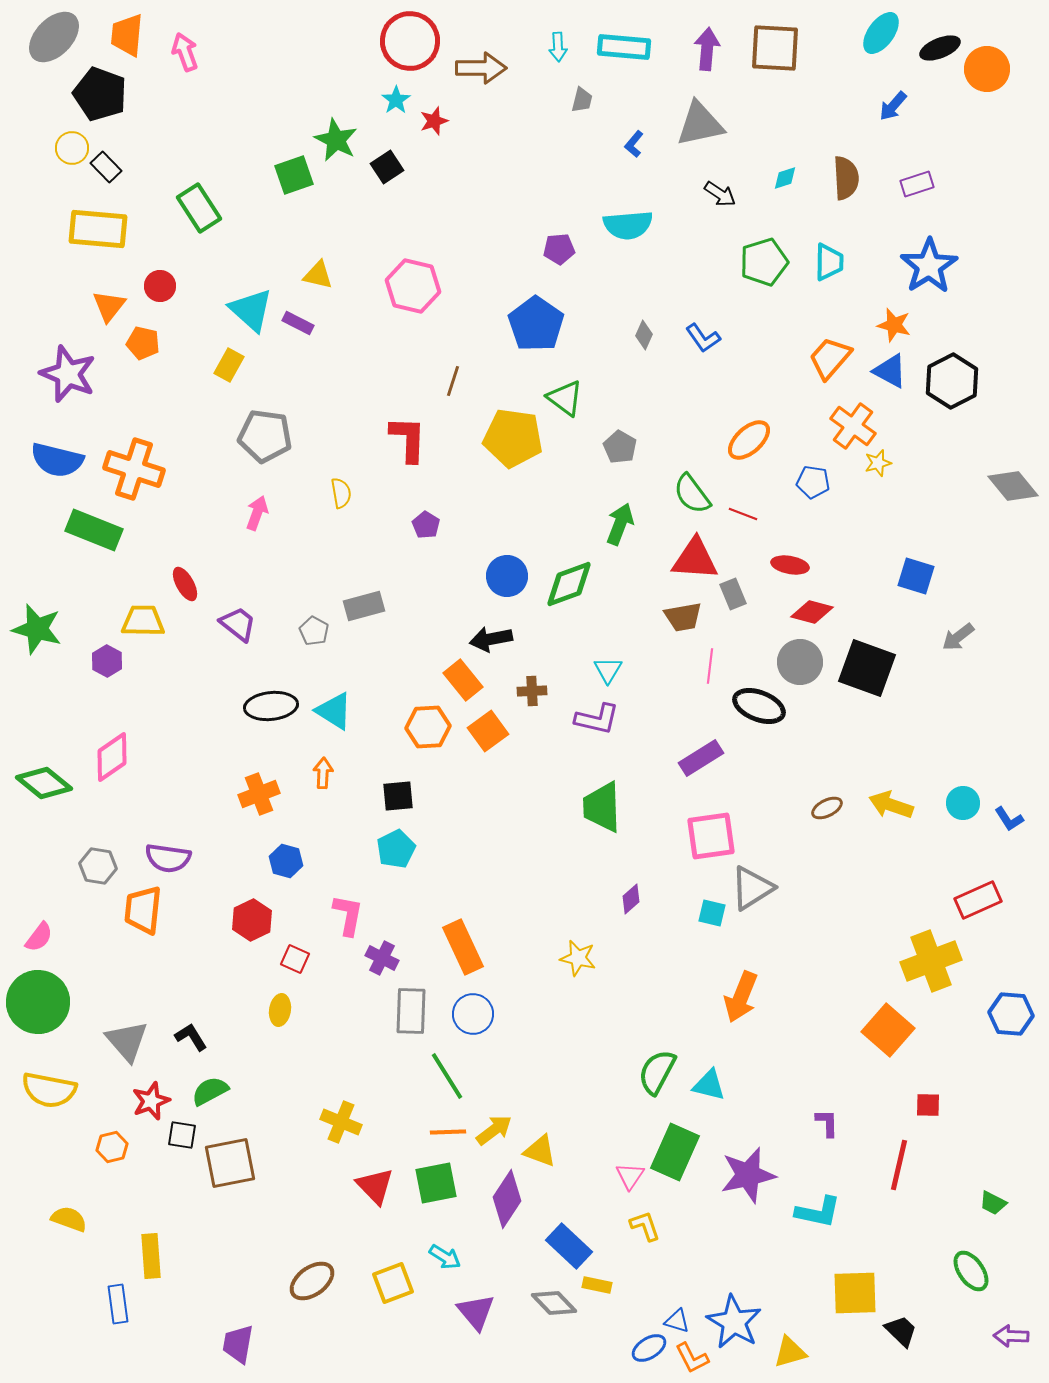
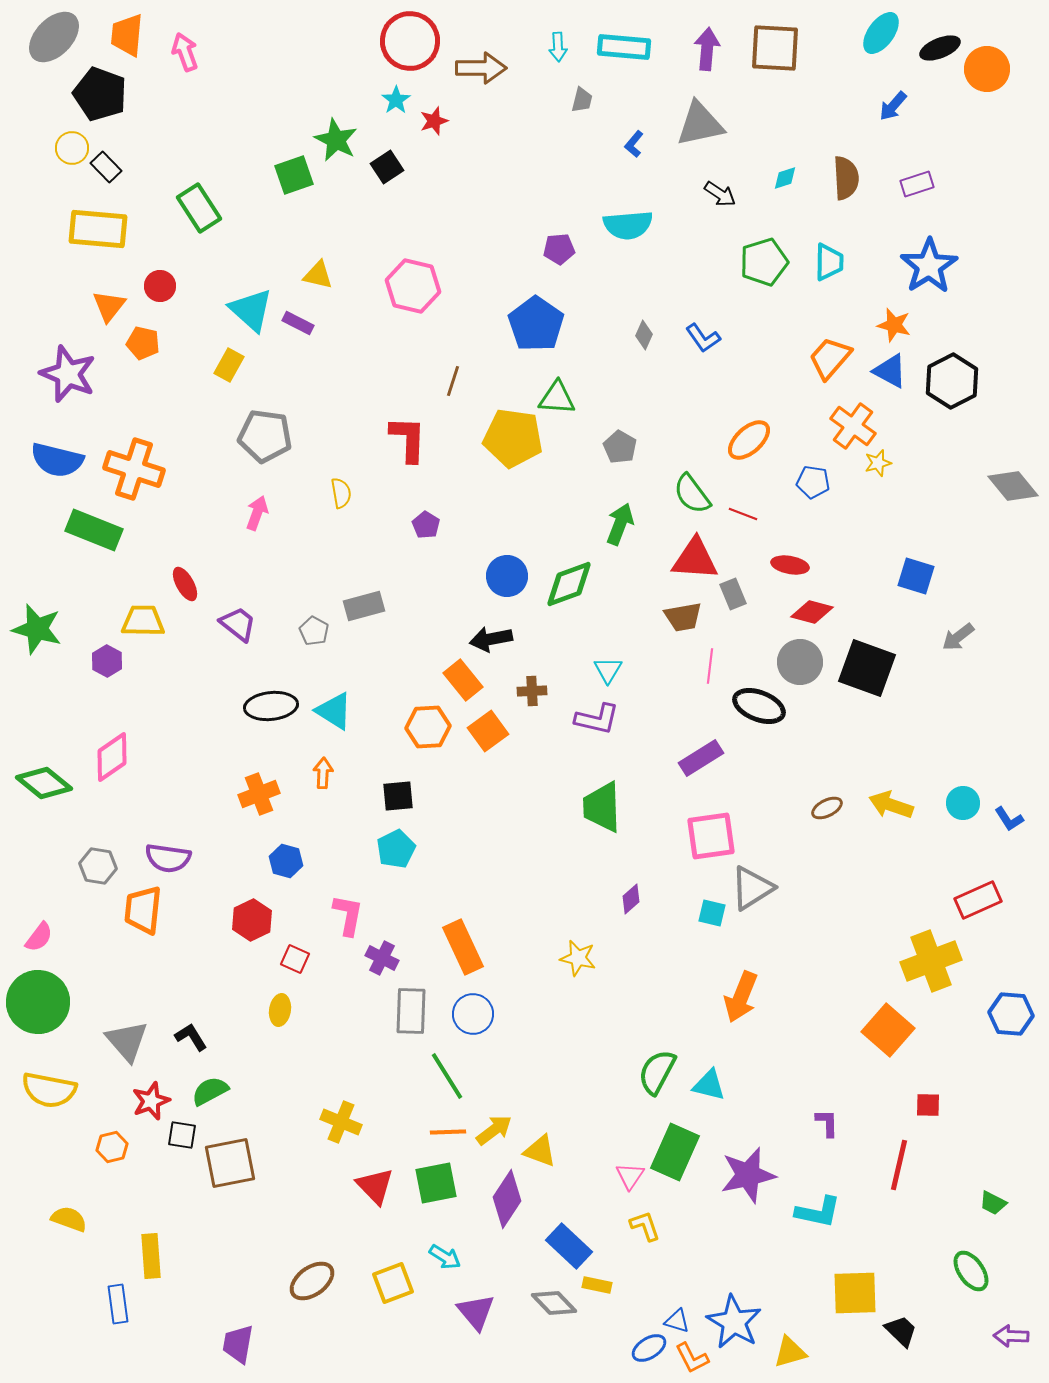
green triangle at (565, 398): moved 8 px left; rotated 33 degrees counterclockwise
